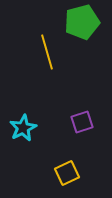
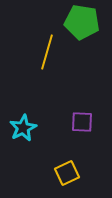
green pentagon: rotated 24 degrees clockwise
yellow line: rotated 32 degrees clockwise
purple square: rotated 20 degrees clockwise
